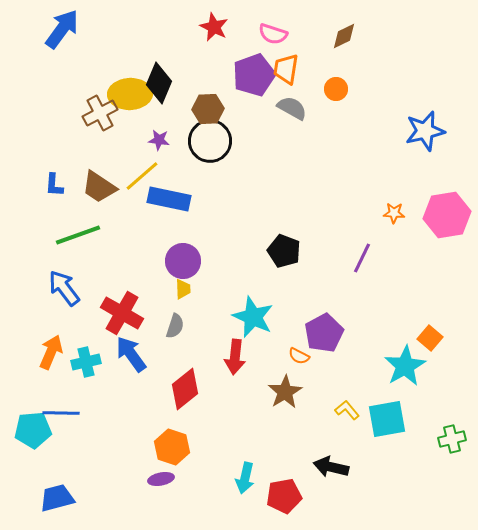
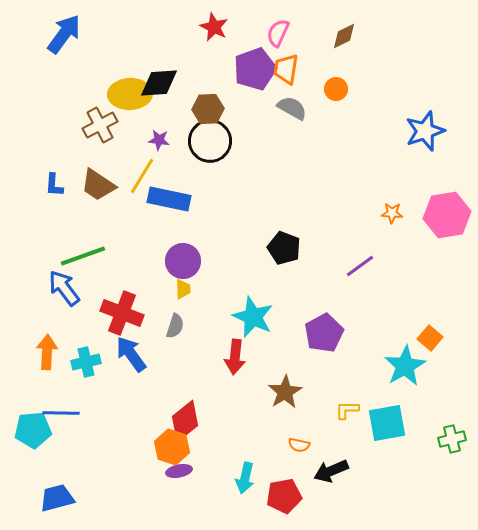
blue arrow at (62, 29): moved 2 px right, 5 px down
pink semicircle at (273, 34): moved 5 px right, 1 px up; rotated 96 degrees clockwise
purple pentagon at (254, 75): moved 1 px right, 6 px up
black diamond at (159, 83): rotated 63 degrees clockwise
brown cross at (100, 113): moved 12 px down
blue star at (425, 131): rotated 6 degrees counterclockwise
yellow line at (142, 176): rotated 18 degrees counterclockwise
brown trapezoid at (99, 187): moved 1 px left, 2 px up
orange star at (394, 213): moved 2 px left
green line at (78, 235): moved 5 px right, 21 px down
black pentagon at (284, 251): moved 3 px up
purple line at (362, 258): moved 2 px left, 8 px down; rotated 28 degrees clockwise
red cross at (122, 313): rotated 9 degrees counterclockwise
orange arrow at (51, 352): moved 4 px left; rotated 20 degrees counterclockwise
orange semicircle at (299, 356): moved 89 px down; rotated 15 degrees counterclockwise
red diamond at (185, 389): moved 32 px down
yellow L-shape at (347, 410): rotated 50 degrees counterclockwise
cyan square at (387, 419): moved 4 px down
black arrow at (331, 467): moved 4 px down; rotated 36 degrees counterclockwise
purple ellipse at (161, 479): moved 18 px right, 8 px up
